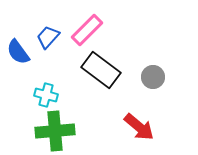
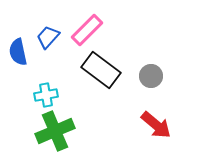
blue semicircle: rotated 24 degrees clockwise
gray circle: moved 2 px left, 1 px up
cyan cross: rotated 25 degrees counterclockwise
red arrow: moved 17 px right, 2 px up
green cross: rotated 18 degrees counterclockwise
